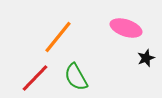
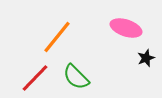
orange line: moved 1 px left
green semicircle: rotated 16 degrees counterclockwise
